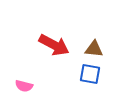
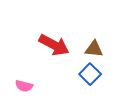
blue square: rotated 35 degrees clockwise
